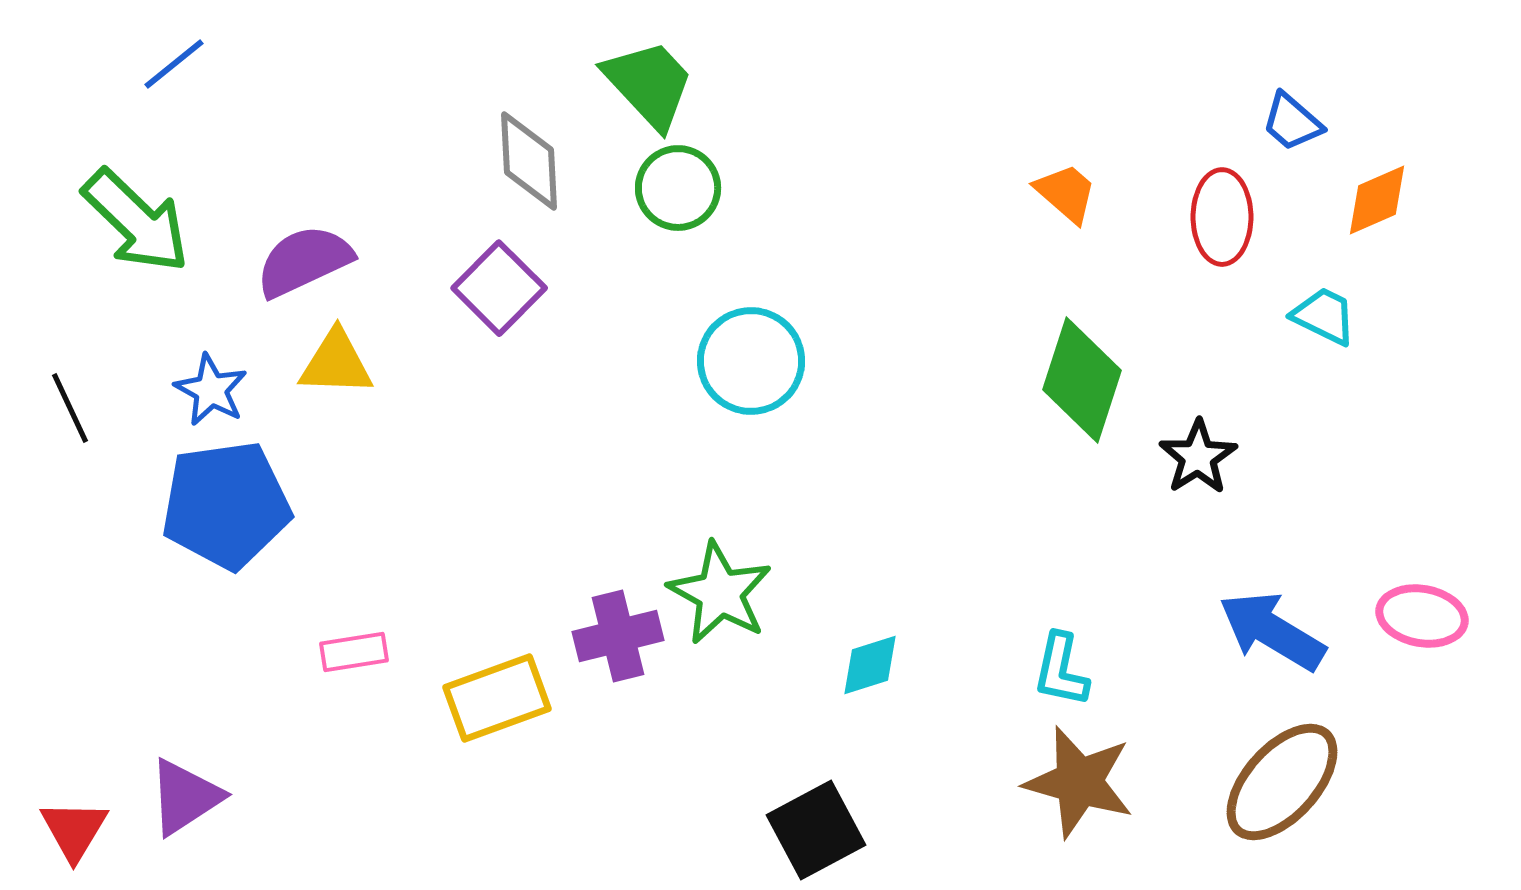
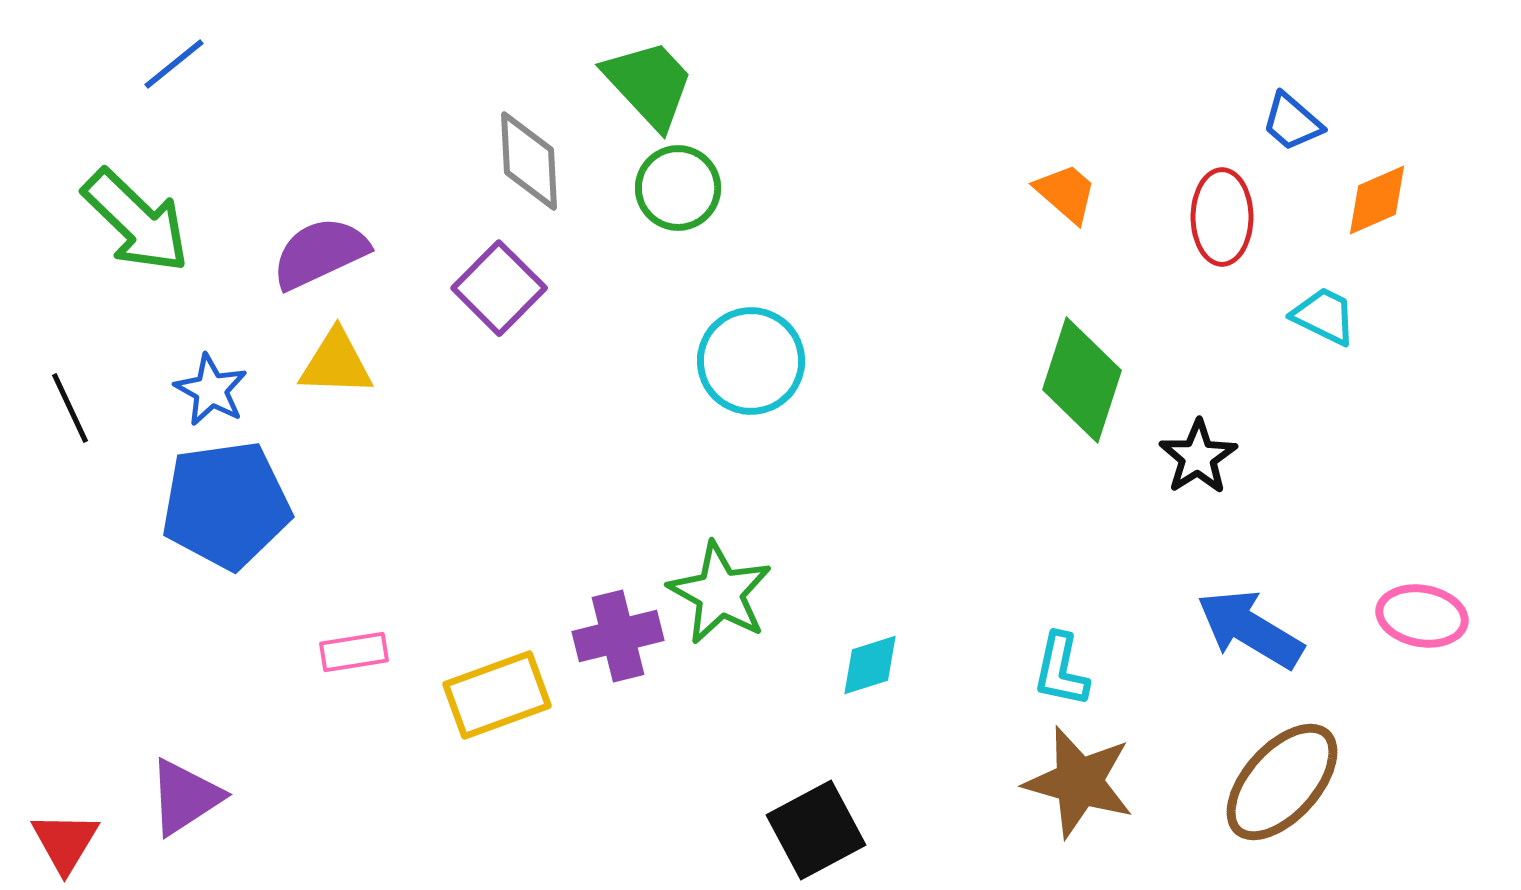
purple semicircle: moved 16 px right, 8 px up
blue arrow: moved 22 px left, 2 px up
yellow rectangle: moved 3 px up
red triangle: moved 9 px left, 12 px down
